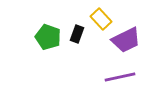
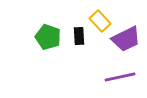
yellow rectangle: moved 1 px left, 2 px down
black rectangle: moved 2 px right, 2 px down; rotated 24 degrees counterclockwise
purple trapezoid: moved 1 px up
